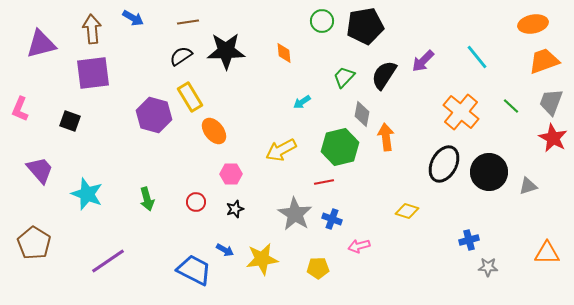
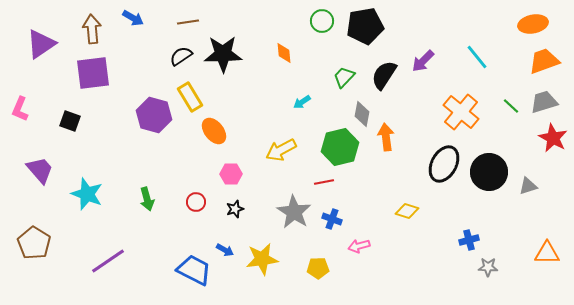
purple triangle at (41, 44): rotated 20 degrees counterclockwise
black star at (226, 51): moved 3 px left, 3 px down
gray trapezoid at (551, 102): moved 7 px left; rotated 52 degrees clockwise
gray star at (295, 214): moved 1 px left, 2 px up
